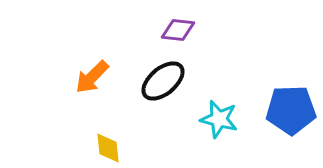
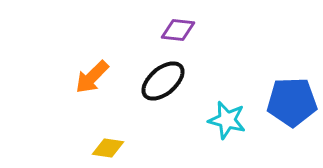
blue pentagon: moved 1 px right, 8 px up
cyan star: moved 8 px right, 1 px down
yellow diamond: rotated 76 degrees counterclockwise
